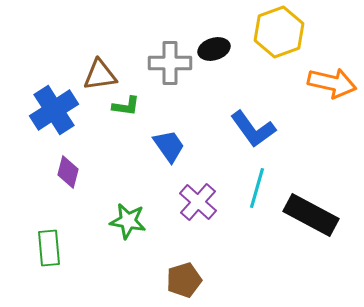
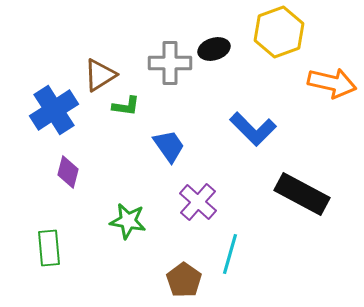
brown triangle: rotated 24 degrees counterclockwise
blue L-shape: rotated 9 degrees counterclockwise
cyan line: moved 27 px left, 66 px down
black rectangle: moved 9 px left, 21 px up
brown pentagon: rotated 20 degrees counterclockwise
